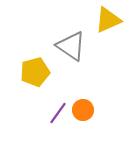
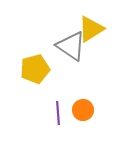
yellow triangle: moved 17 px left, 9 px down; rotated 8 degrees counterclockwise
yellow pentagon: moved 3 px up
purple line: rotated 40 degrees counterclockwise
